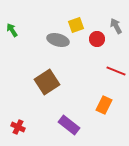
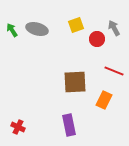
gray arrow: moved 2 px left, 2 px down
gray ellipse: moved 21 px left, 11 px up
red line: moved 2 px left
brown square: moved 28 px right; rotated 30 degrees clockwise
orange rectangle: moved 5 px up
purple rectangle: rotated 40 degrees clockwise
